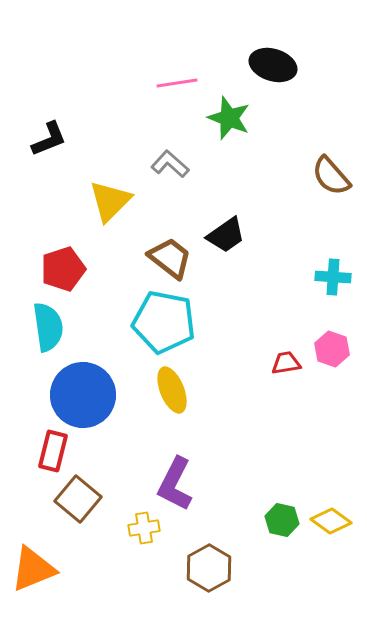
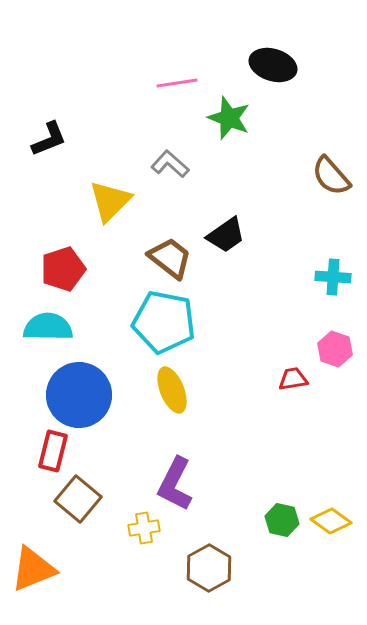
cyan semicircle: rotated 81 degrees counterclockwise
pink hexagon: moved 3 px right
red trapezoid: moved 7 px right, 16 px down
blue circle: moved 4 px left
